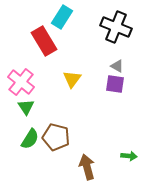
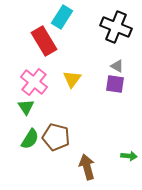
pink cross: moved 13 px right
